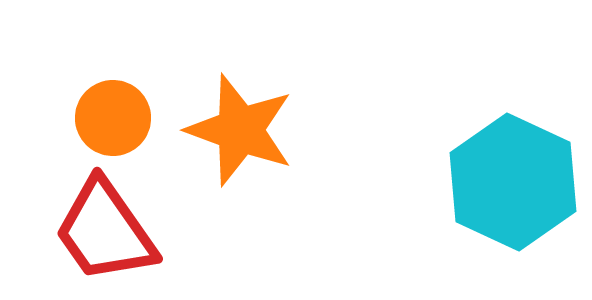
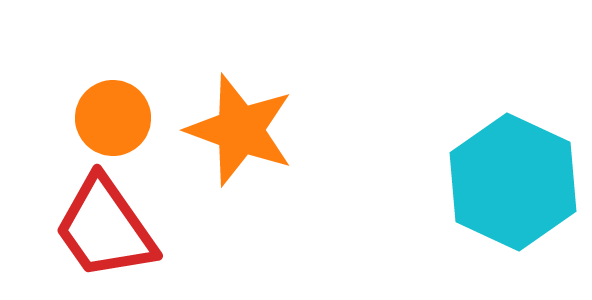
red trapezoid: moved 3 px up
